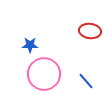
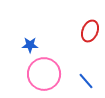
red ellipse: rotated 75 degrees counterclockwise
